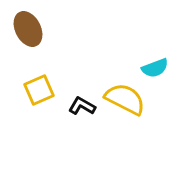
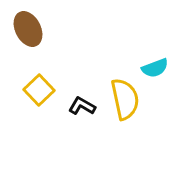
yellow square: rotated 20 degrees counterclockwise
yellow semicircle: rotated 51 degrees clockwise
